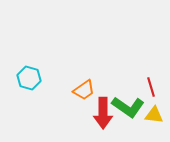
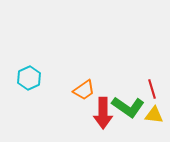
cyan hexagon: rotated 20 degrees clockwise
red line: moved 1 px right, 2 px down
